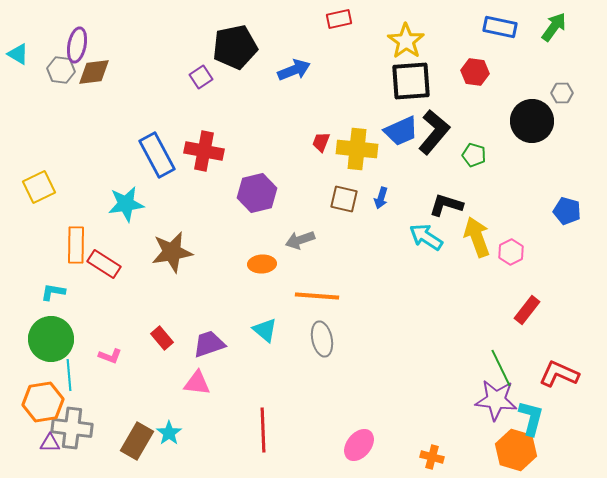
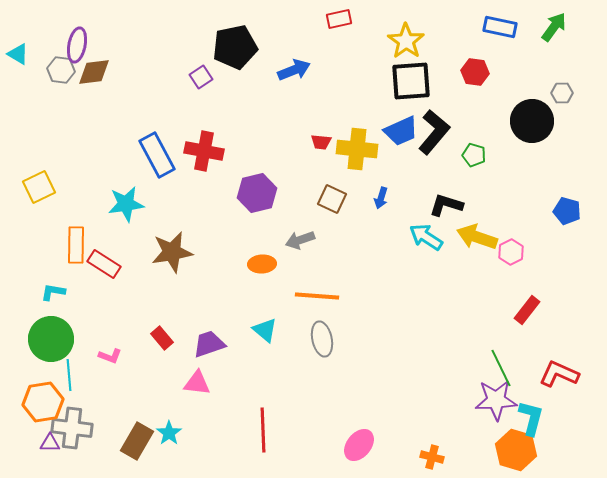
red trapezoid at (321, 142): rotated 105 degrees counterclockwise
brown square at (344, 199): moved 12 px left; rotated 12 degrees clockwise
yellow arrow at (477, 237): rotated 51 degrees counterclockwise
purple star at (496, 400): rotated 9 degrees counterclockwise
